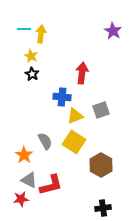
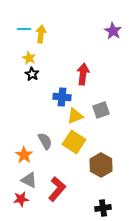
yellow star: moved 2 px left, 2 px down
red arrow: moved 1 px right, 1 px down
red L-shape: moved 6 px right, 4 px down; rotated 35 degrees counterclockwise
